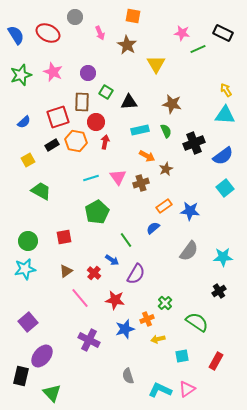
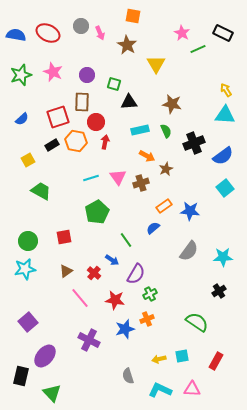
gray circle at (75, 17): moved 6 px right, 9 px down
pink star at (182, 33): rotated 21 degrees clockwise
blue semicircle at (16, 35): rotated 48 degrees counterclockwise
purple circle at (88, 73): moved 1 px left, 2 px down
green square at (106, 92): moved 8 px right, 8 px up; rotated 16 degrees counterclockwise
blue semicircle at (24, 122): moved 2 px left, 3 px up
green cross at (165, 303): moved 15 px left, 9 px up; rotated 16 degrees clockwise
yellow arrow at (158, 339): moved 1 px right, 20 px down
purple ellipse at (42, 356): moved 3 px right
pink triangle at (187, 389): moved 5 px right; rotated 36 degrees clockwise
